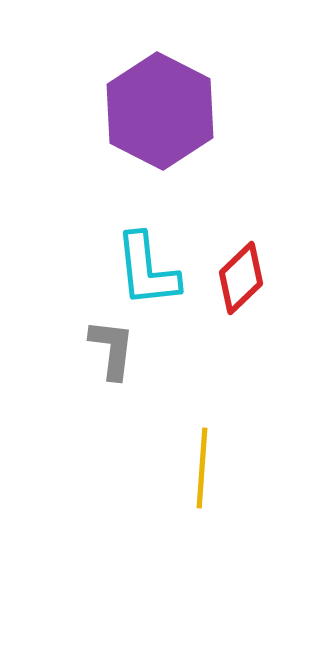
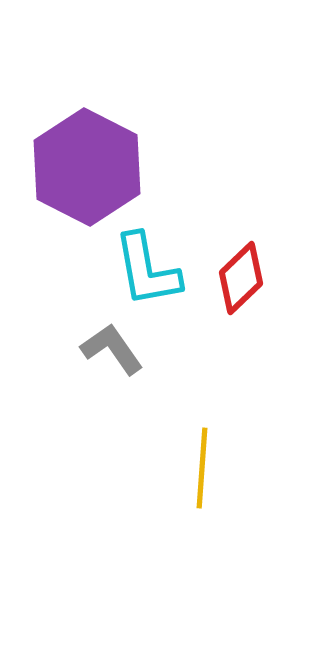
purple hexagon: moved 73 px left, 56 px down
cyan L-shape: rotated 4 degrees counterclockwise
gray L-shape: rotated 42 degrees counterclockwise
